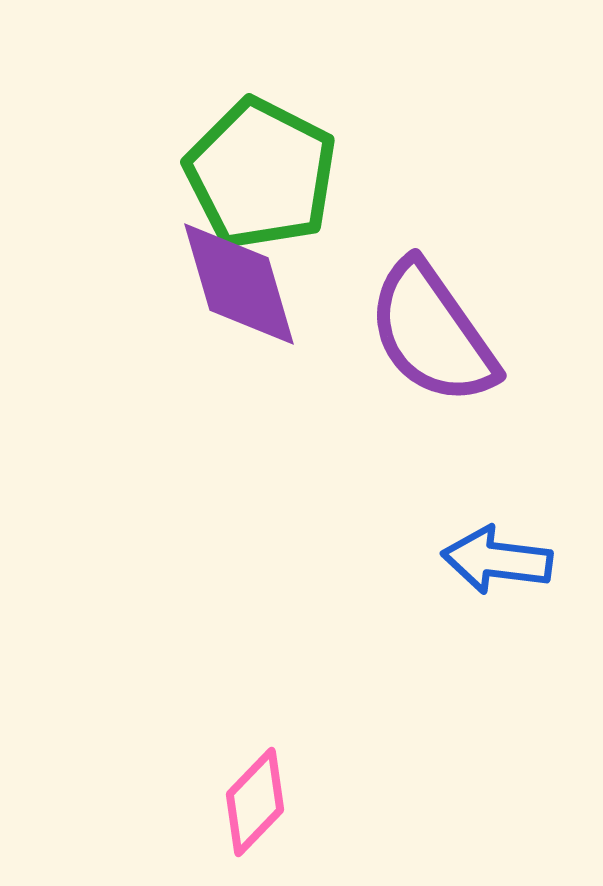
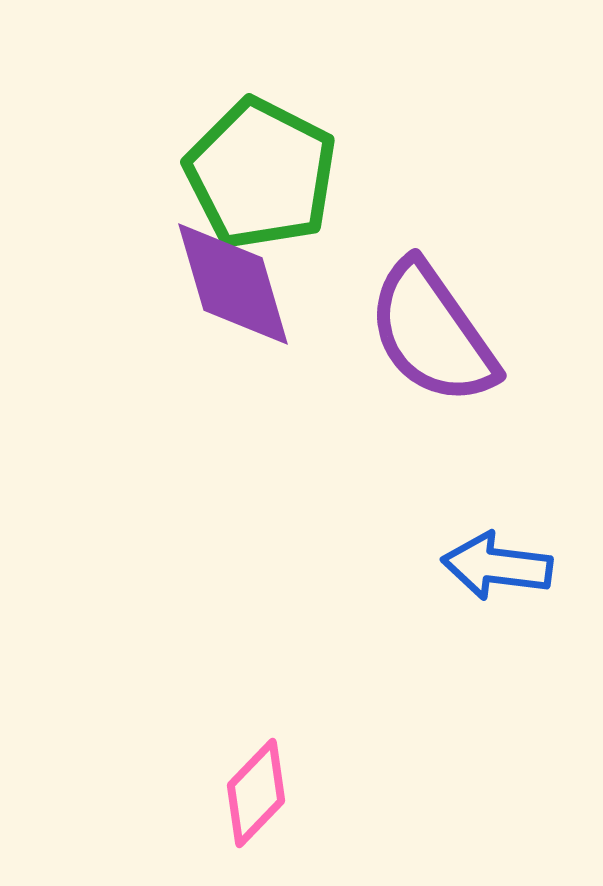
purple diamond: moved 6 px left
blue arrow: moved 6 px down
pink diamond: moved 1 px right, 9 px up
